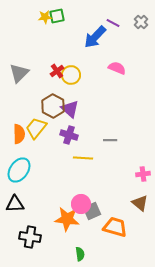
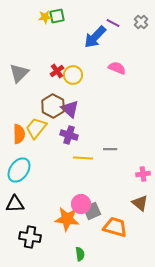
yellow circle: moved 2 px right
gray line: moved 9 px down
